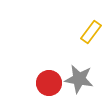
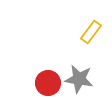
red circle: moved 1 px left
